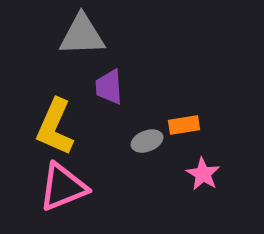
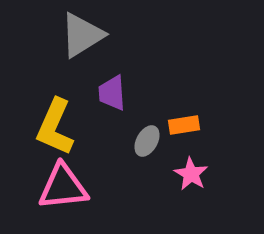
gray triangle: rotated 30 degrees counterclockwise
purple trapezoid: moved 3 px right, 6 px down
gray ellipse: rotated 40 degrees counterclockwise
pink star: moved 12 px left
pink triangle: rotated 16 degrees clockwise
